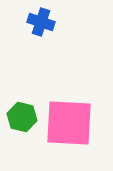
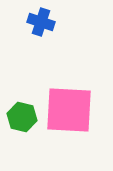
pink square: moved 13 px up
